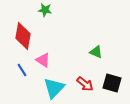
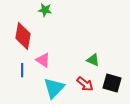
green triangle: moved 3 px left, 8 px down
blue line: rotated 32 degrees clockwise
